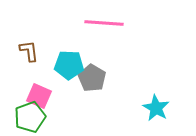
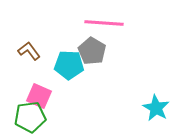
brown L-shape: rotated 30 degrees counterclockwise
gray pentagon: moved 27 px up
green pentagon: rotated 12 degrees clockwise
